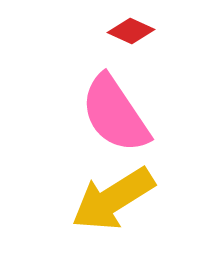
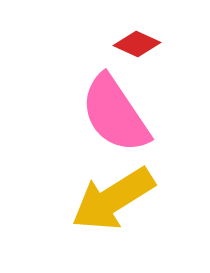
red diamond: moved 6 px right, 13 px down
